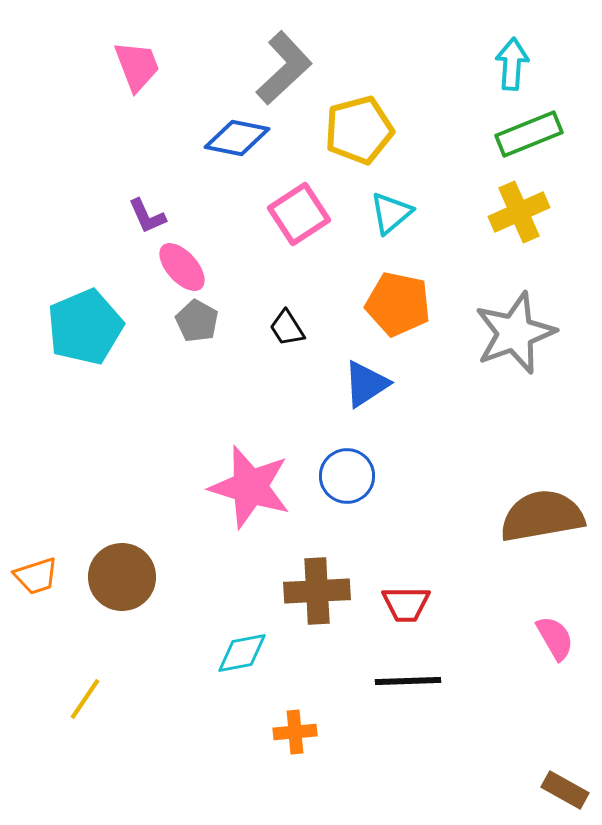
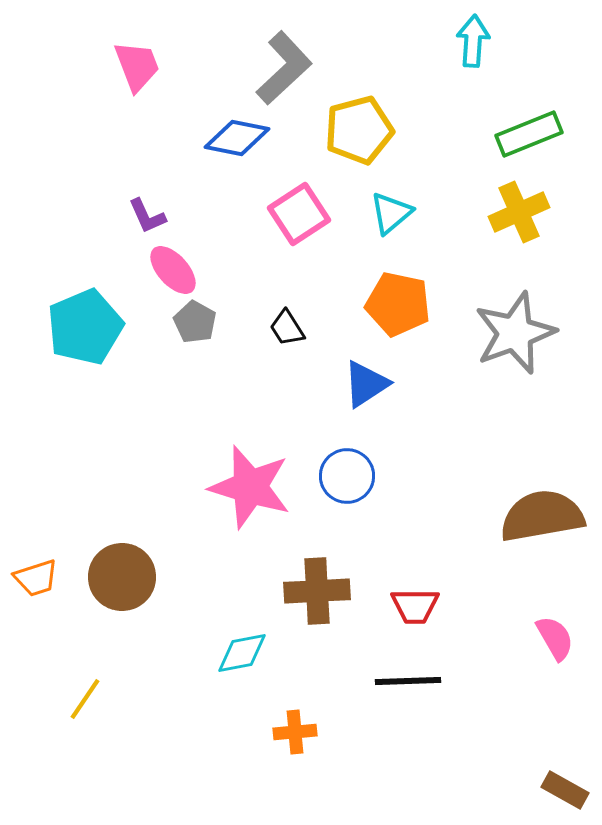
cyan arrow: moved 39 px left, 23 px up
pink ellipse: moved 9 px left, 3 px down
gray pentagon: moved 2 px left, 1 px down
orange trapezoid: moved 2 px down
red trapezoid: moved 9 px right, 2 px down
